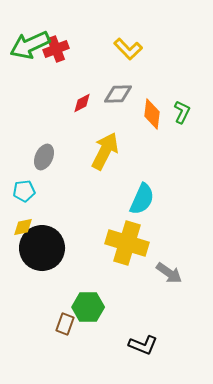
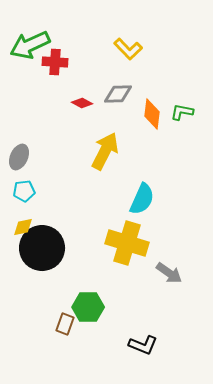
red cross: moved 1 px left, 13 px down; rotated 25 degrees clockwise
red diamond: rotated 55 degrees clockwise
green L-shape: rotated 105 degrees counterclockwise
gray ellipse: moved 25 px left
